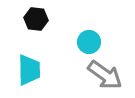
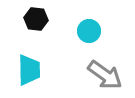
cyan circle: moved 11 px up
